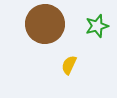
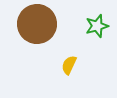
brown circle: moved 8 px left
